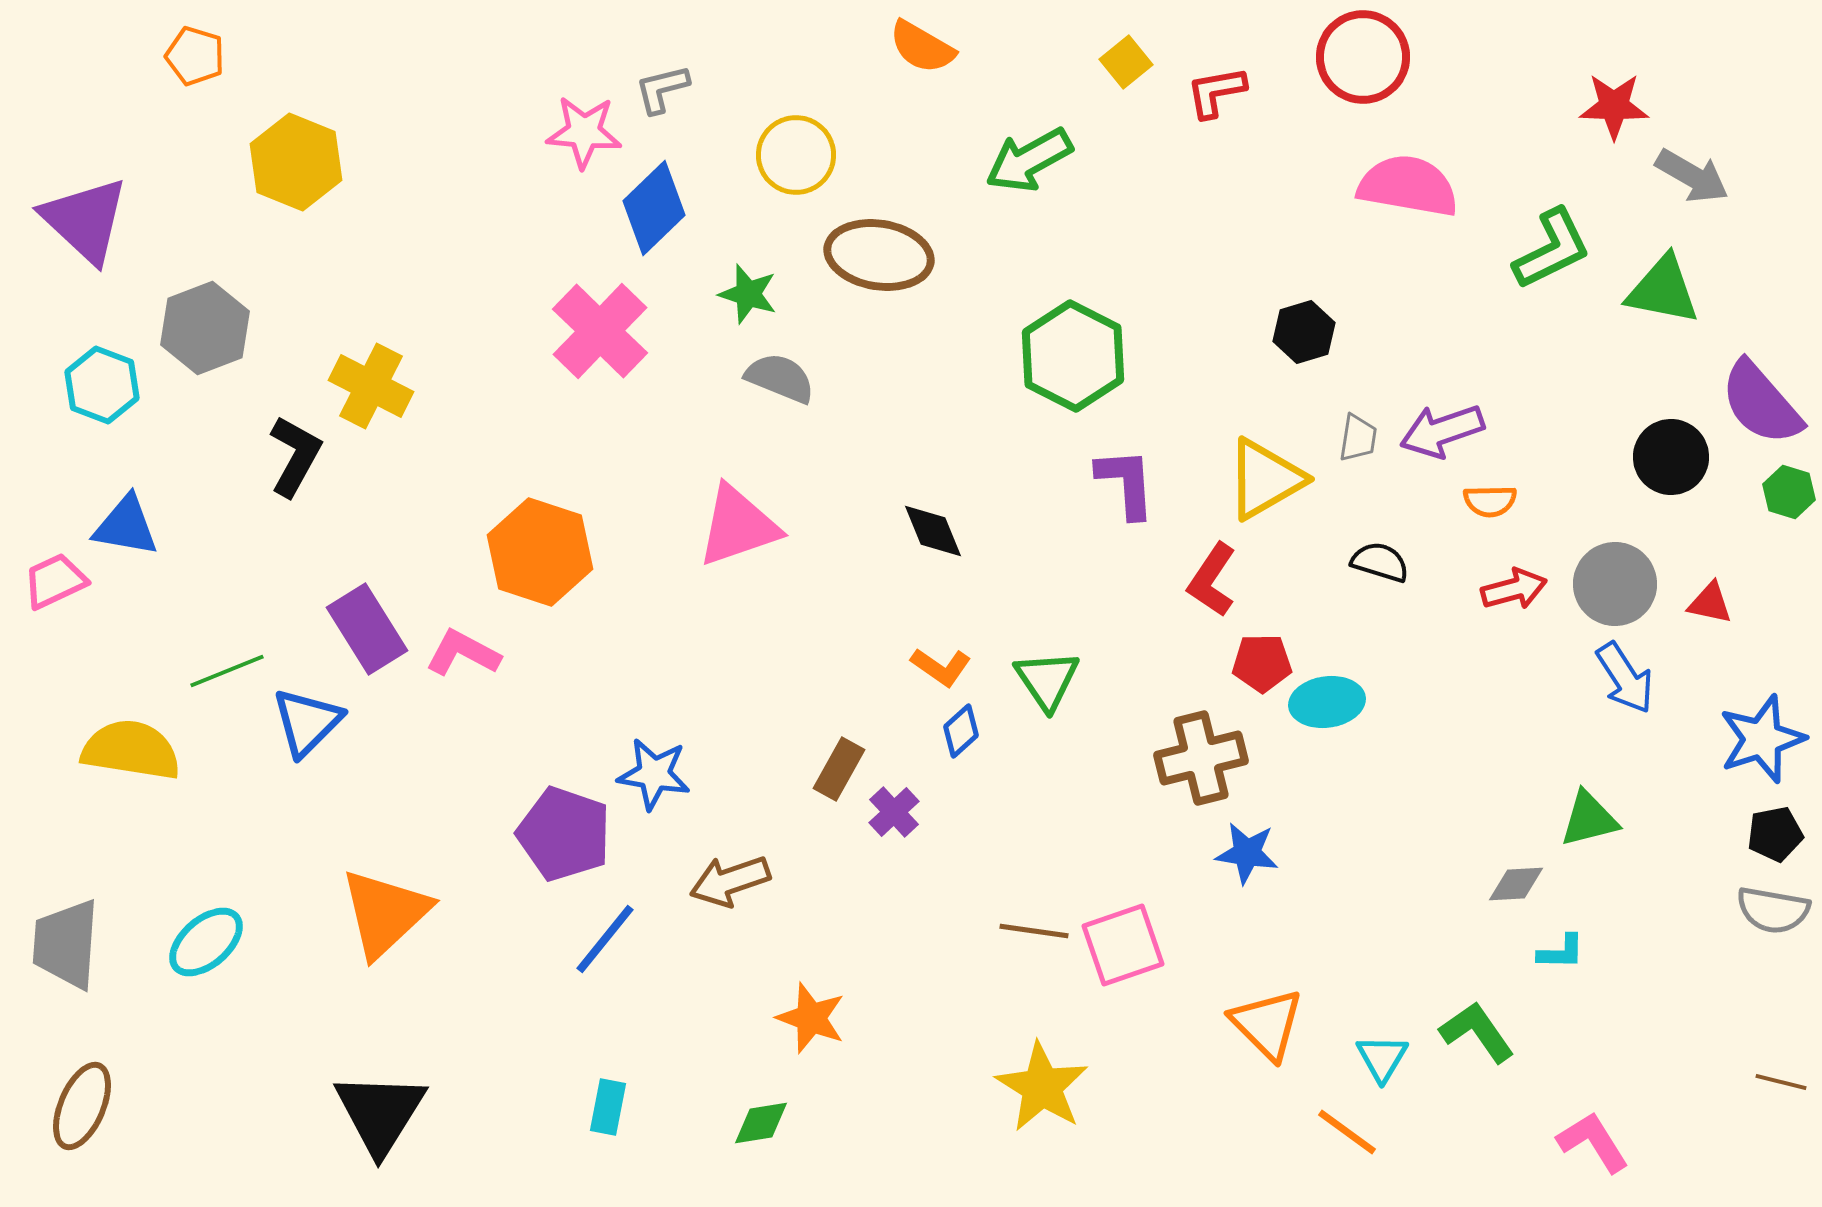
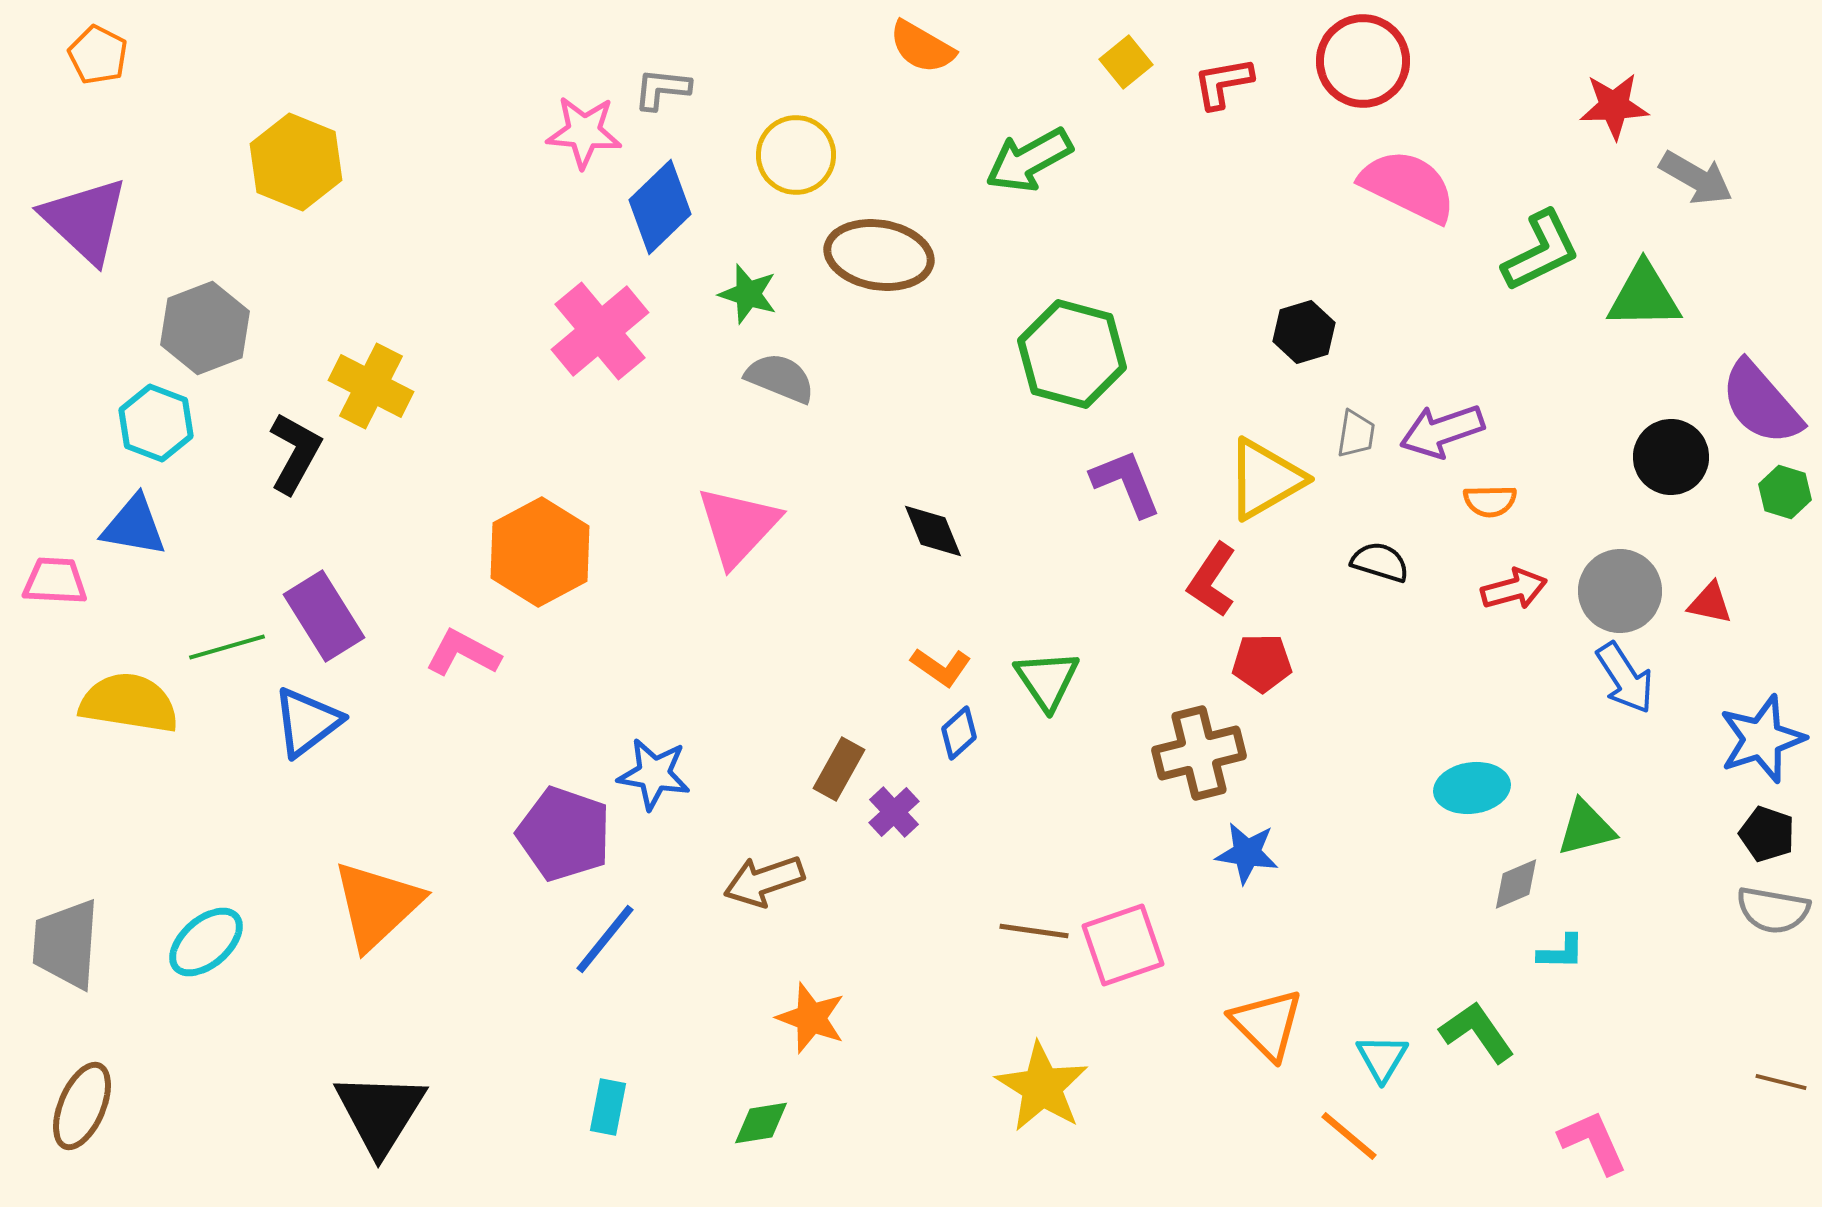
orange pentagon at (195, 56): moved 97 px left, 1 px up; rotated 10 degrees clockwise
red circle at (1363, 57): moved 4 px down
gray L-shape at (662, 89): rotated 20 degrees clockwise
red L-shape at (1216, 92): moved 7 px right, 9 px up
red star at (1614, 106): rotated 4 degrees counterclockwise
gray arrow at (1692, 176): moved 4 px right, 2 px down
pink semicircle at (1408, 186): rotated 16 degrees clockwise
blue diamond at (654, 208): moved 6 px right, 1 px up
green L-shape at (1552, 249): moved 11 px left, 2 px down
green triangle at (1663, 290): moved 19 px left, 6 px down; rotated 12 degrees counterclockwise
pink cross at (600, 331): rotated 6 degrees clockwise
green hexagon at (1073, 356): moved 1 px left, 2 px up; rotated 12 degrees counterclockwise
cyan hexagon at (102, 385): moved 54 px right, 38 px down
gray trapezoid at (1358, 438): moved 2 px left, 4 px up
black L-shape at (295, 456): moved 3 px up
purple L-shape at (1126, 483): rotated 18 degrees counterclockwise
green hexagon at (1789, 492): moved 4 px left
blue triangle at (126, 526): moved 8 px right
pink triangle at (738, 526): rotated 28 degrees counterclockwise
orange hexagon at (540, 552): rotated 14 degrees clockwise
pink trapezoid at (55, 581): rotated 28 degrees clockwise
gray circle at (1615, 584): moved 5 px right, 7 px down
purple rectangle at (367, 629): moved 43 px left, 13 px up
green line at (227, 671): moved 24 px up; rotated 6 degrees clockwise
cyan ellipse at (1327, 702): moved 145 px right, 86 px down
blue triangle at (307, 722): rotated 8 degrees clockwise
blue diamond at (961, 731): moved 2 px left, 2 px down
yellow semicircle at (131, 750): moved 2 px left, 47 px up
brown cross at (1201, 758): moved 2 px left, 5 px up
green triangle at (1589, 819): moved 3 px left, 9 px down
black pentagon at (1775, 834): moved 8 px left; rotated 30 degrees clockwise
brown arrow at (730, 881): moved 34 px right
gray diamond at (1516, 884): rotated 20 degrees counterclockwise
orange triangle at (385, 913): moved 8 px left, 8 px up
orange line at (1347, 1132): moved 2 px right, 4 px down; rotated 4 degrees clockwise
pink L-shape at (1593, 1142): rotated 8 degrees clockwise
